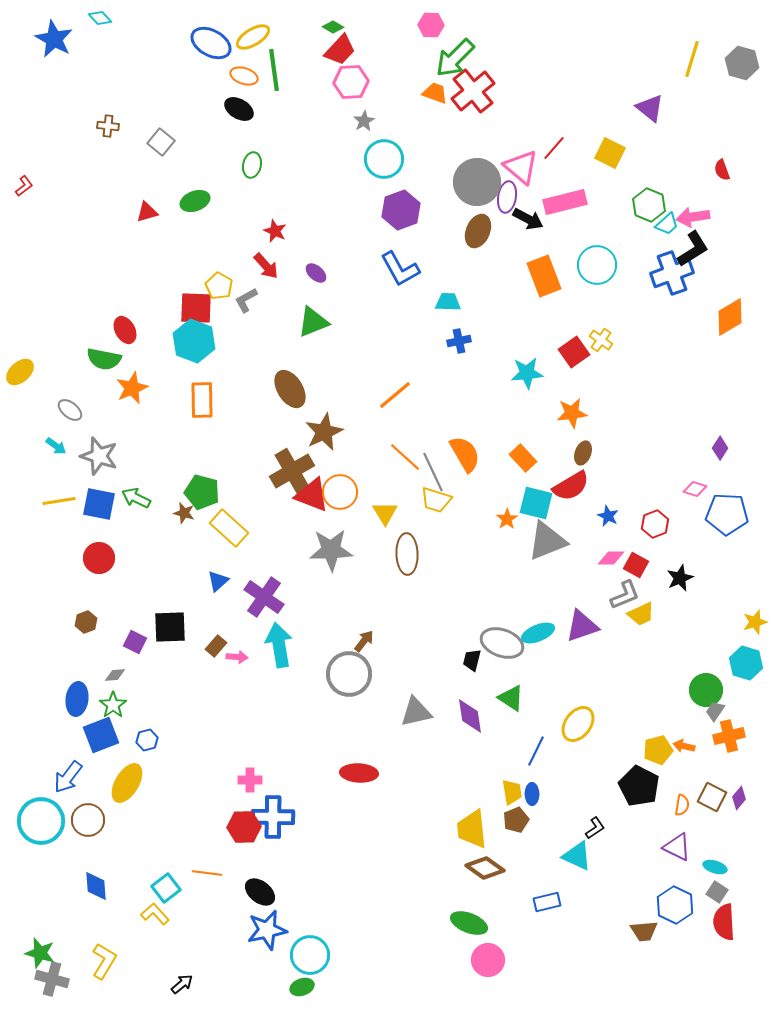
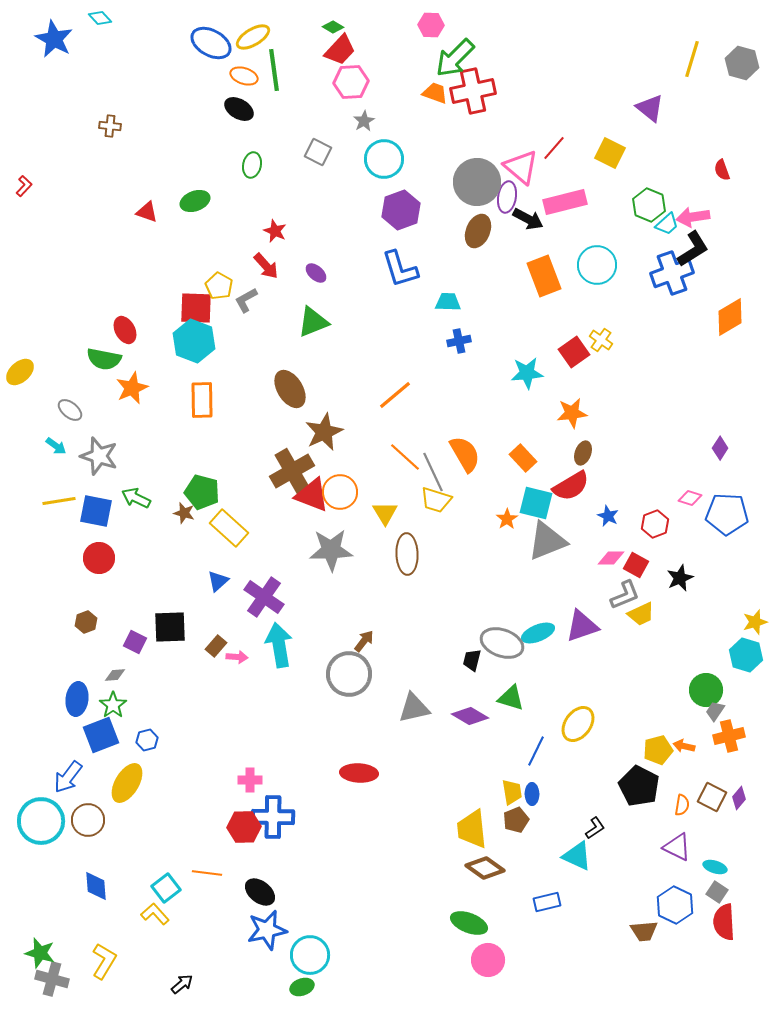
red cross at (473, 91): rotated 27 degrees clockwise
brown cross at (108, 126): moved 2 px right
gray square at (161, 142): moved 157 px right, 10 px down; rotated 12 degrees counterclockwise
red L-shape at (24, 186): rotated 10 degrees counterclockwise
red triangle at (147, 212): rotated 35 degrees clockwise
blue L-shape at (400, 269): rotated 12 degrees clockwise
pink diamond at (695, 489): moved 5 px left, 9 px down
blue square at (99, 504): moved 3 px left, 7 px down
cyan hexagon at (746, 663): moved 8 px up
green triangle at (511, 698): rotated 16 degrees counterclockwise
gray triangle at (416, 712): moved 2 px left, 4 px up
purple diamond at (470, 716): rotated 51 degrees counterclockwise
